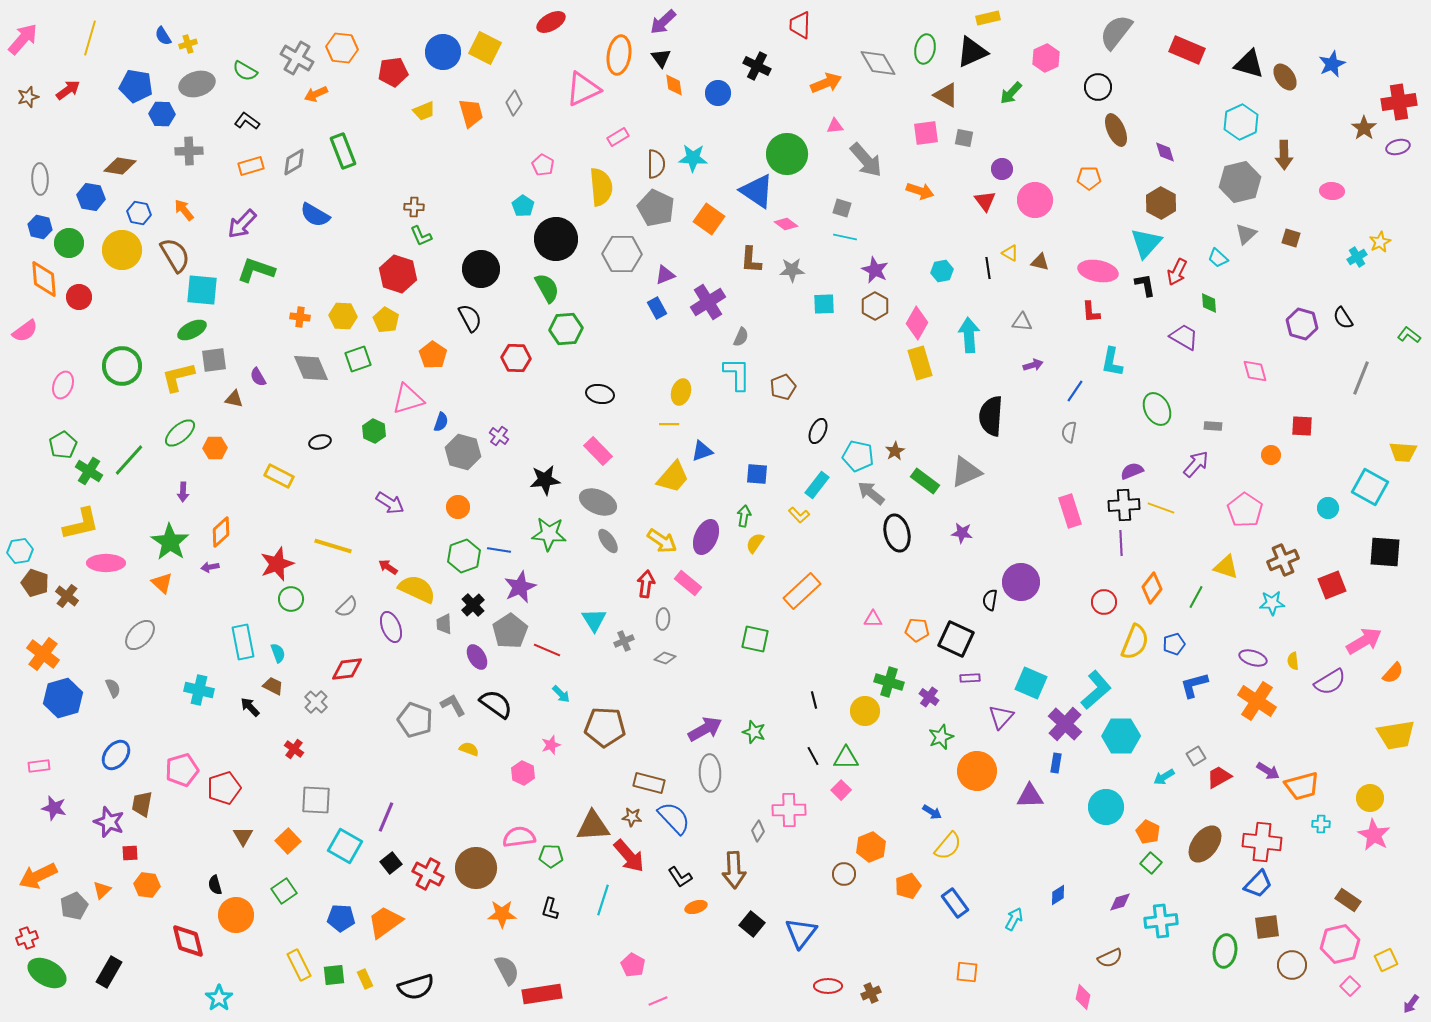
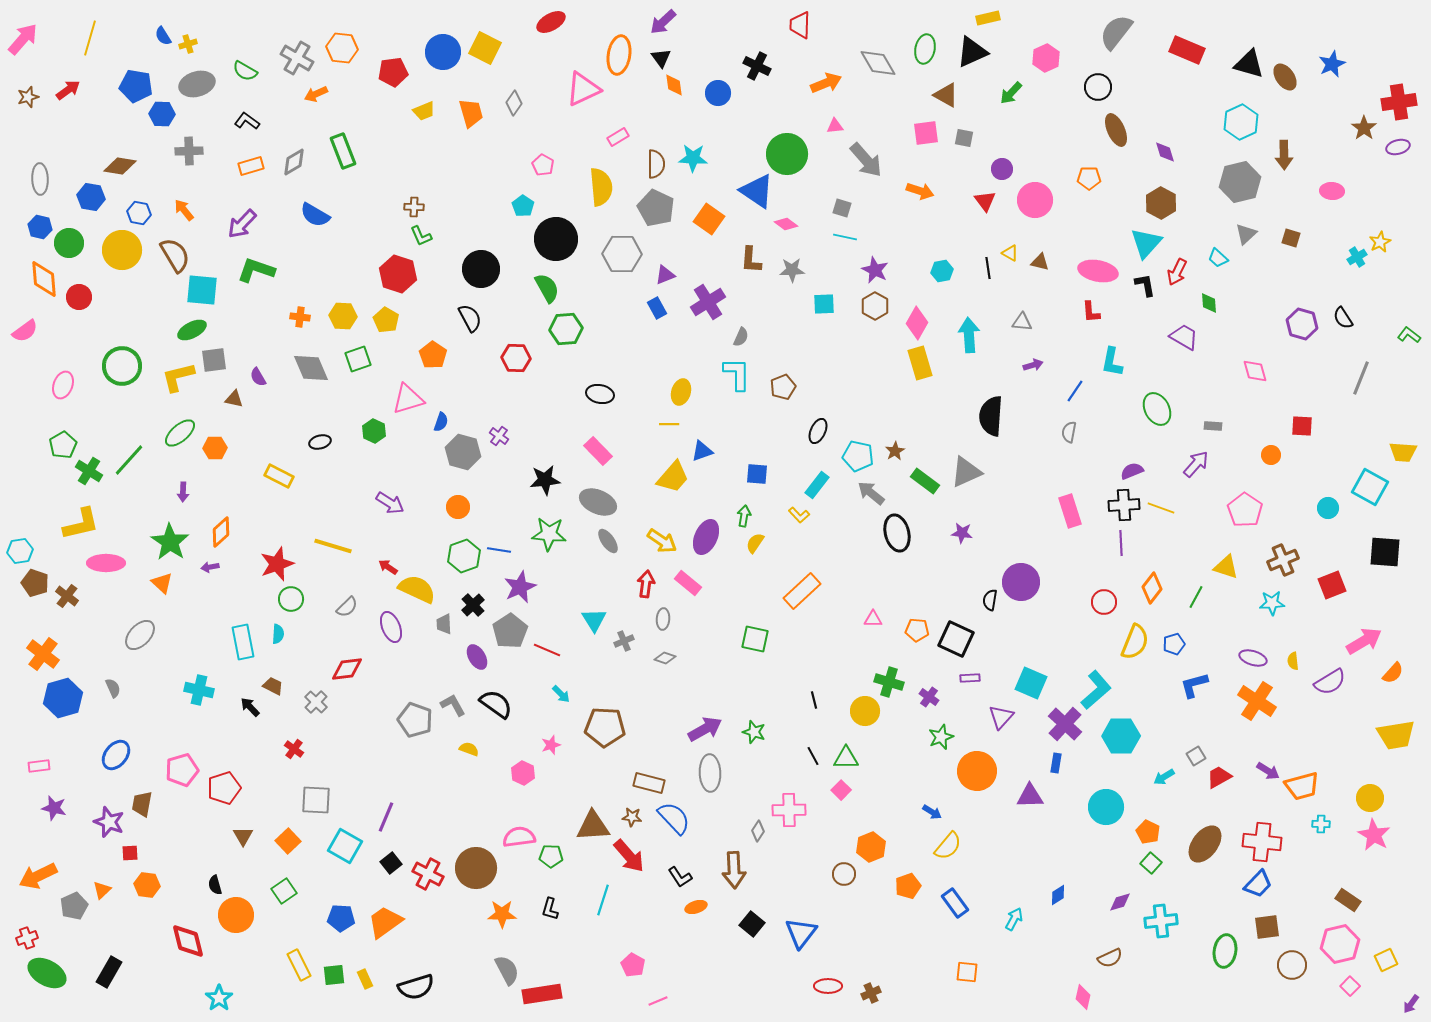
cyan semicircle at (278, 653): moved 19 px up; rotated 24 degrees clockwise
